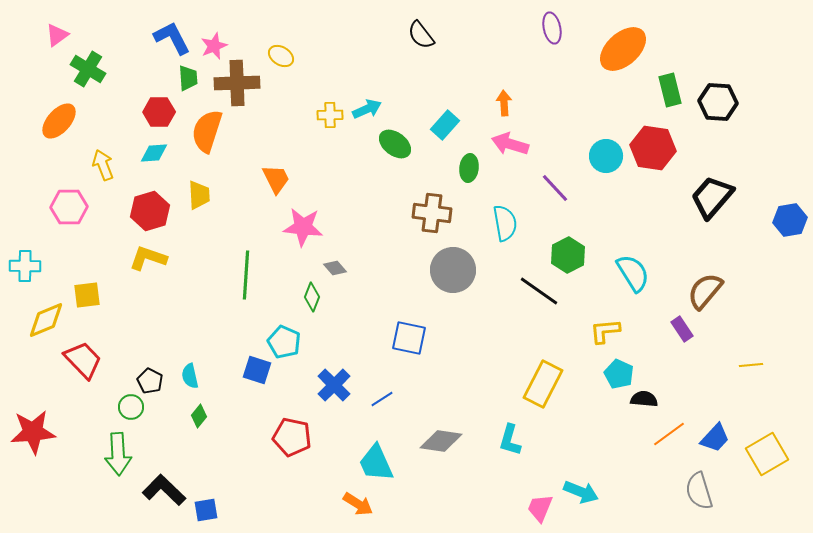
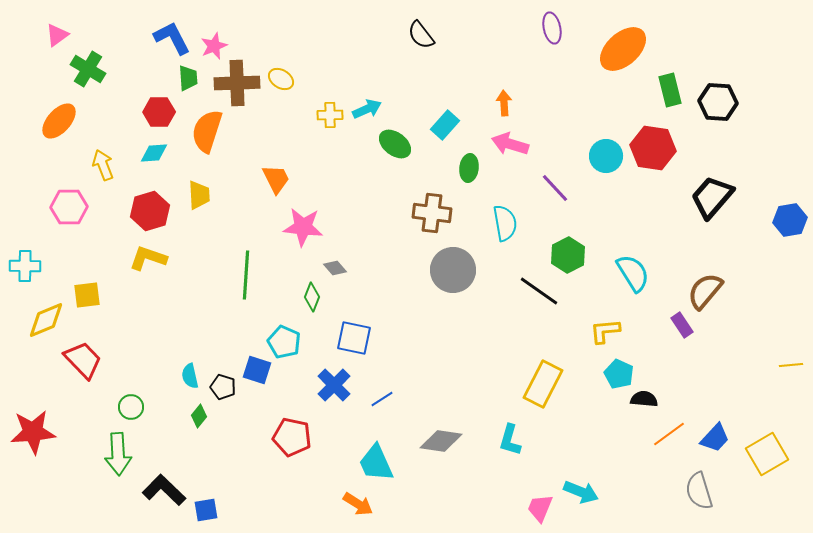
yellow ellipse at (281, 56): moved 23 px down
purple rectangle at (682, 329): moved 4 px up
blue square at (409, 338): moved 55 px left
yellow line at (751, 365): moved 40 px right
black pentagon at (150, 381): moved 73 px right, 6 px down; rotated 10 degrees counterclockwise
